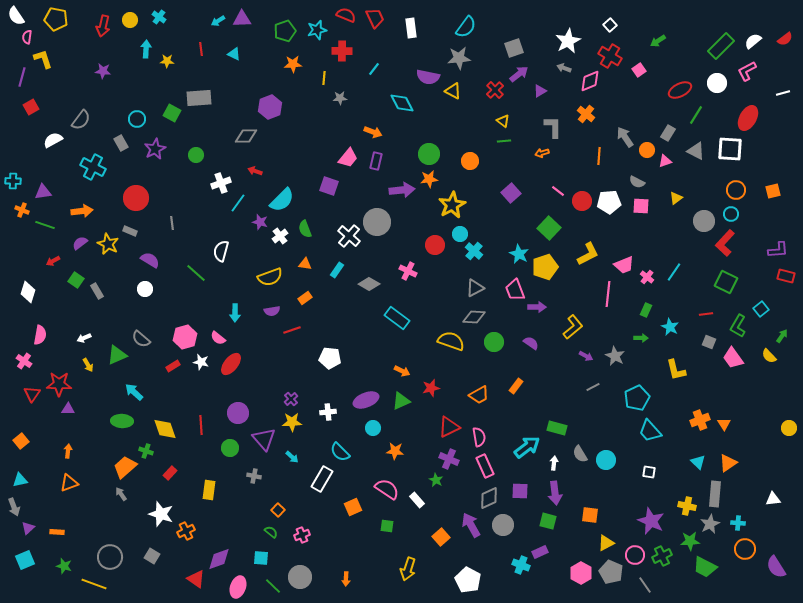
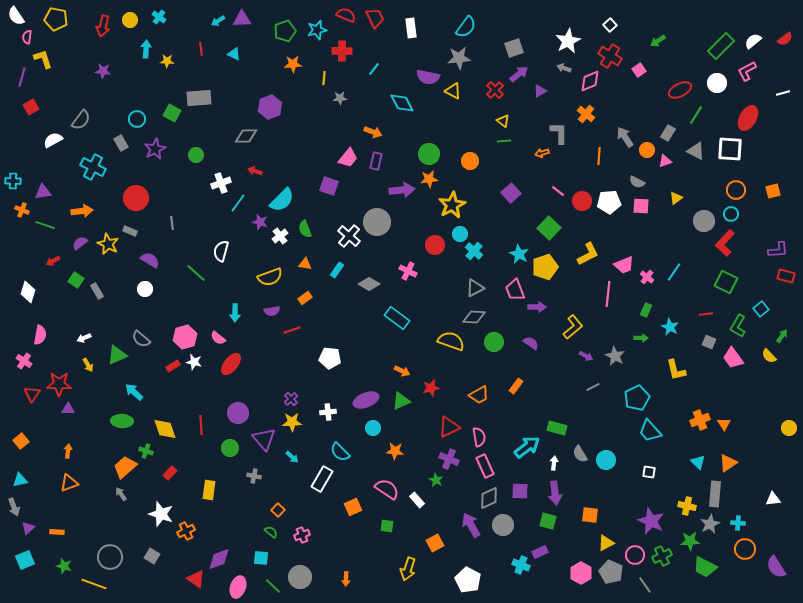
gray L-shape at (553, 127): moved 6 px right, 6 px down
white star at (201, 362): moved 7 px left
orange square at (441, 537): moved 6 px left, 6 px down; rotated 12 degrees clockwise
